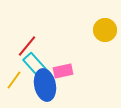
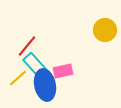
yellow line: moved 4 px right, 2 px up; rotated 12 degrees clockwise
